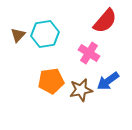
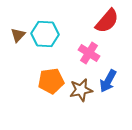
red semicircle: moved 2 px right
cyan hexagon: rotated 12 degrees clockwise
blue arrow: rotated 25 degrees counterclockwise
